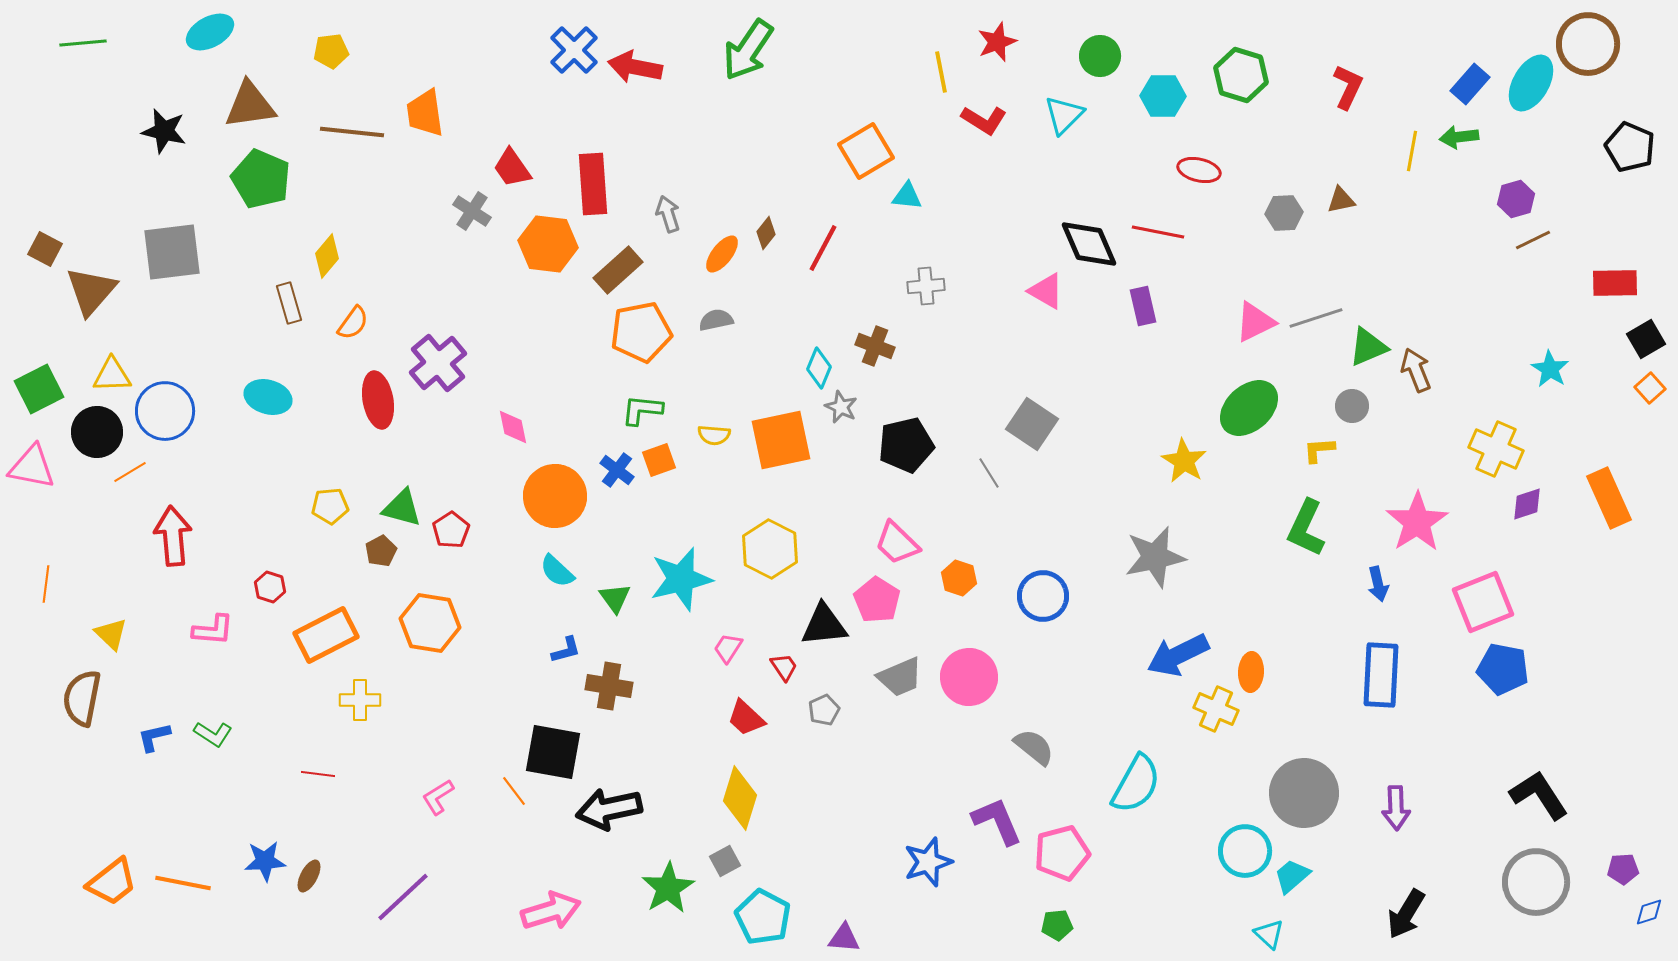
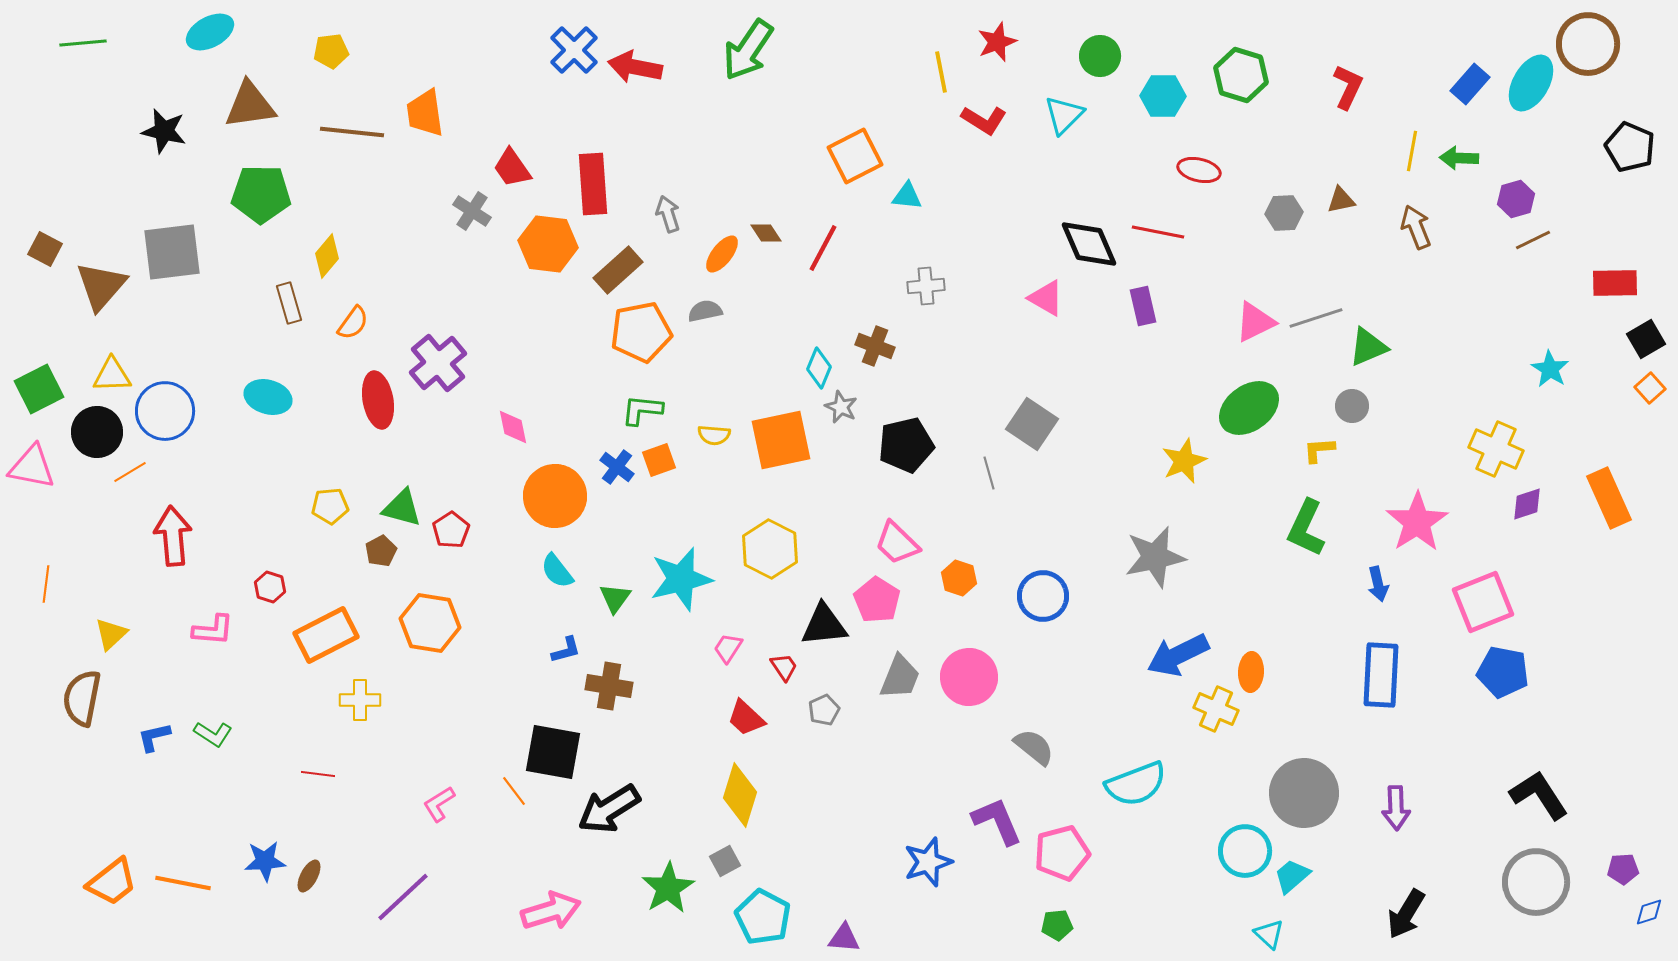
green arrow at (1459, 137): moved 21 px down; rotated 9 degrees clockwise
orange square at (866, 151): moved 11 px left, 5 px down; rotated 4 degrees clockwise
green pentagon at (261, 179): moved 15 px down; rotated 22 degrees counterclockwise
brown diamond at (766, 233): rotated 72 degrees counterclockwise
brown triangle at (91, 291): moved 10 px right, 5 px up
pink triangle at (1046, 291): moved 7 px down
gray semicircle at (716, 320): moved 11 px left, 9 px up
brown arrow at (1416, 370): moved 143 px up
green ellipse at (1249, 408): rotated 6 degrees clockwise
yellow star at (1184, 461): rotated 18 degrees clockwise
blue cross at (617, 470): moved 3 px up
gray line at (989, 473): rotated 16 degrees clockwise
cyan semicircle at (557, 571): rotated 9 degrees clockwise
green triangle at (615, 598): rotated 12 degrees clockwise
yellow triangle at (111, 634): rotated 33 degrees clockwise
blue pentagon at (1503, 669): moved 3 px down
gray trapezoid at (900, 677): rotated 45 degrees counterclockwise
cyan semicircle at (1136, 784): rotated 40 degrees clockwise
pink L-shape at (438, 797): moved 1 px right, 7 px down
yellow diamond at (740, 798): moved 3 px up
black arrow at (609, 809): rotated 20 degrees counterclockwise
